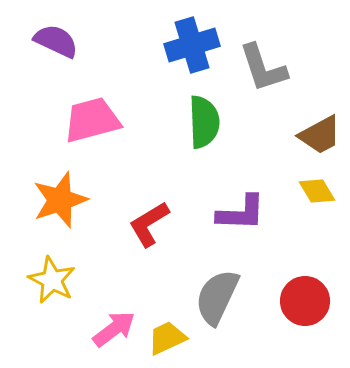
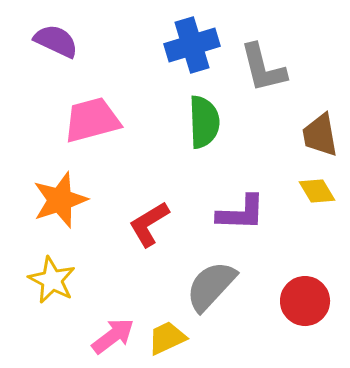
gray L-shape: rotated 4 degrees clockwise
brown trapezoid: rotated 108 degrees clockwise
gray semicircle: moved 6 px left, 11 px up; rotated 18 degrees clockwise
pink arrow: moved 1 px left, 7 px down
